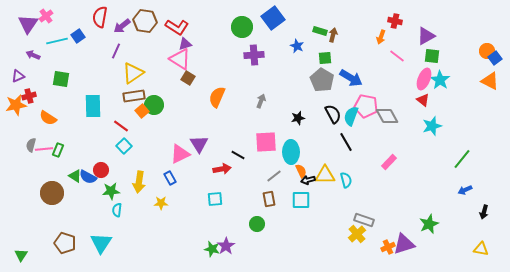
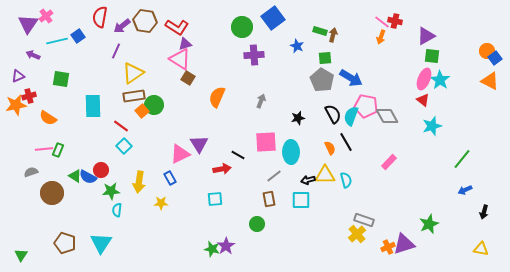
pink line at (397, 56): moved 15 px left, 34 px up
gray semicircle at (31, 145): moved 27 px down; rotated 56 degrees clockwise
orange semicircle at (301, 171): moved 29 px right, 23 px up
